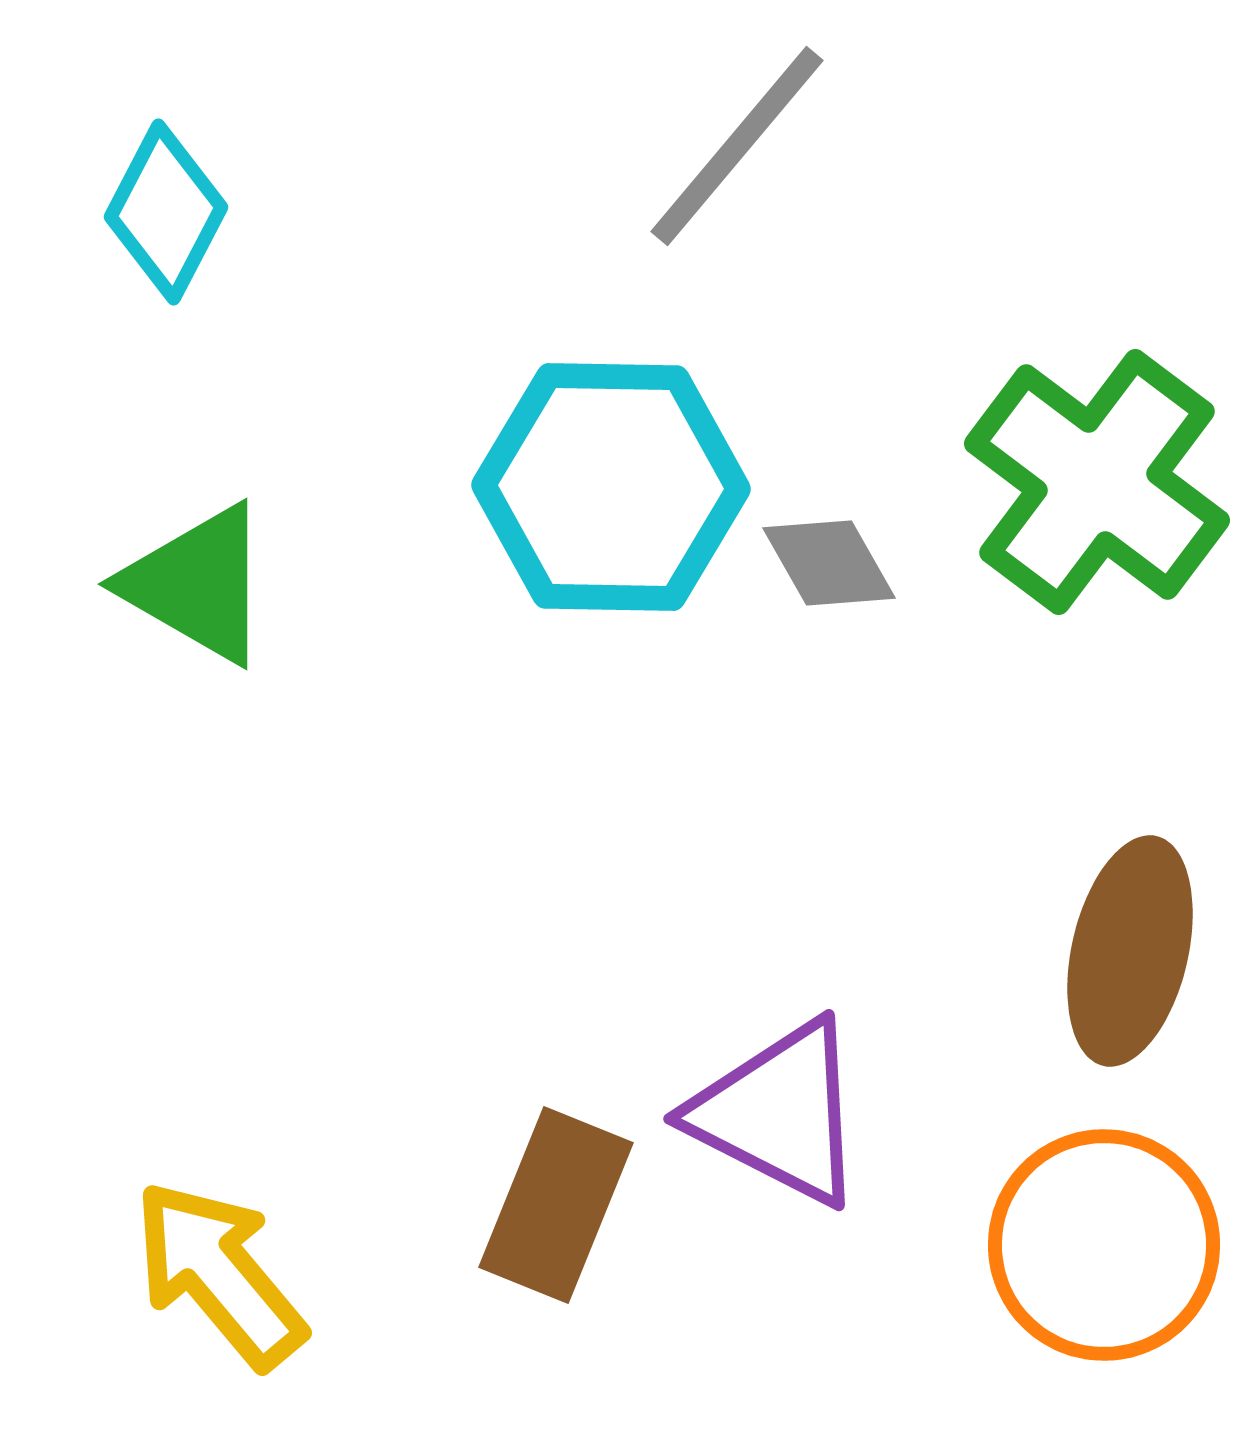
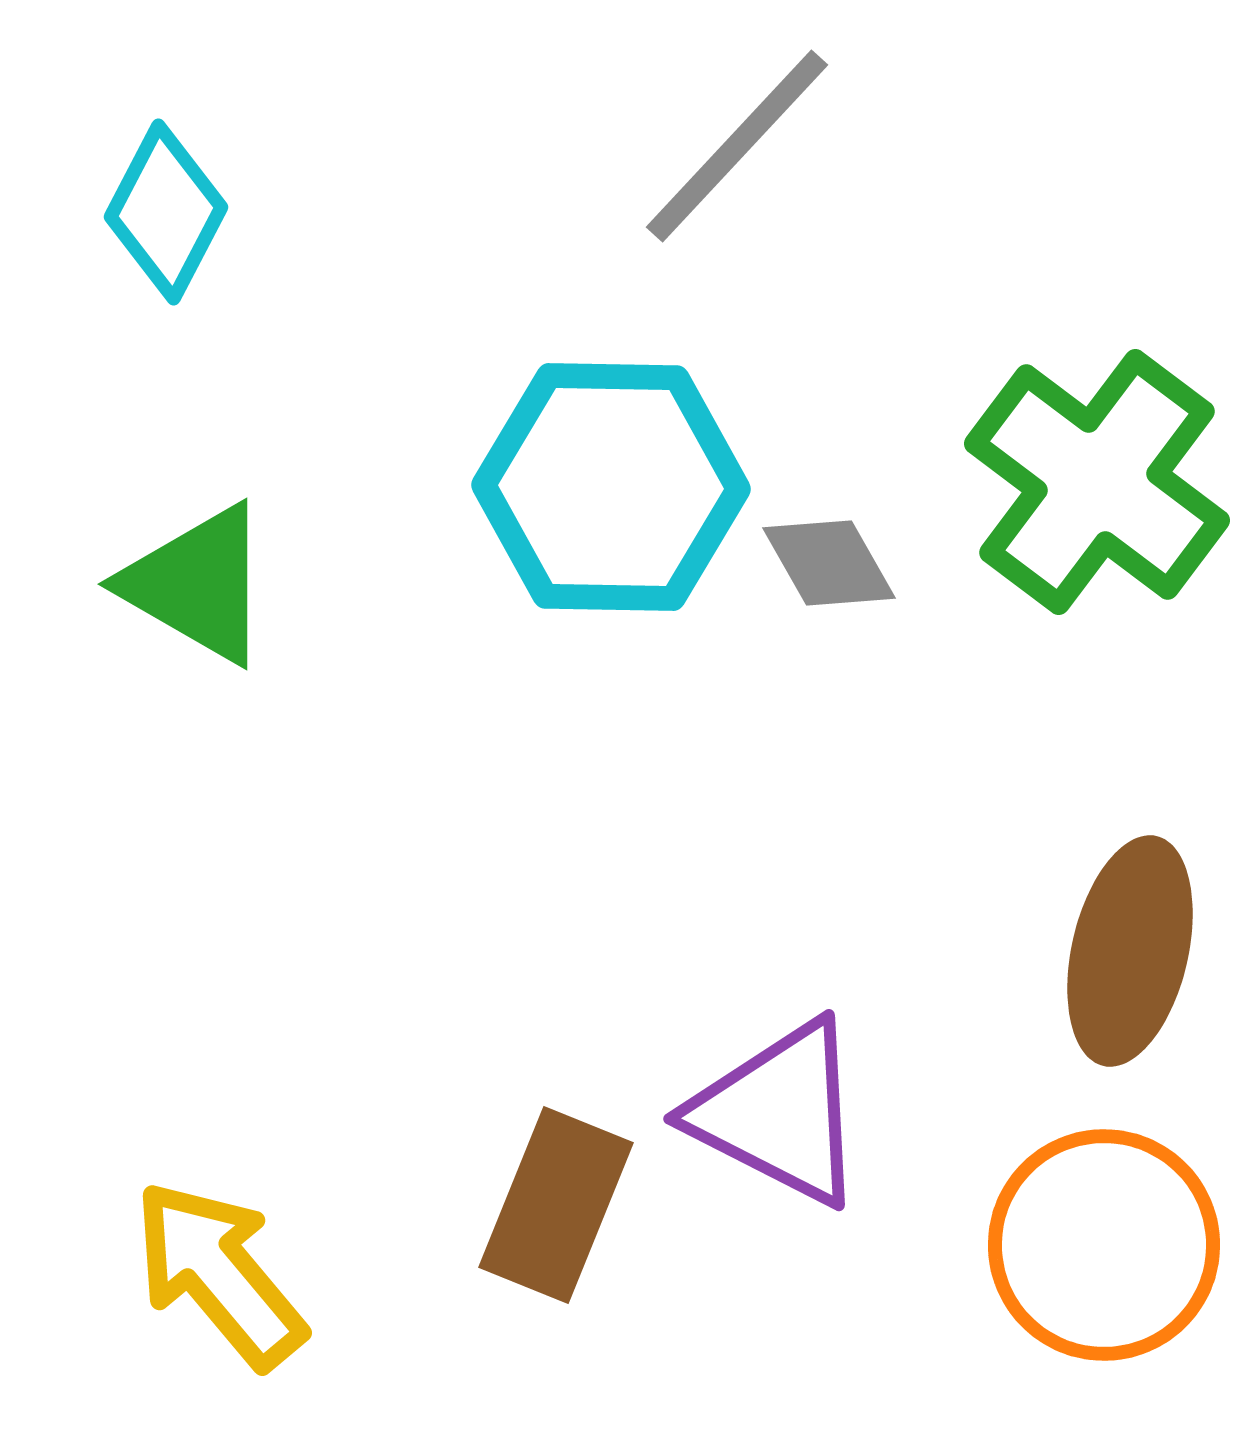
gray line: rotated 3 degrees clockwise
